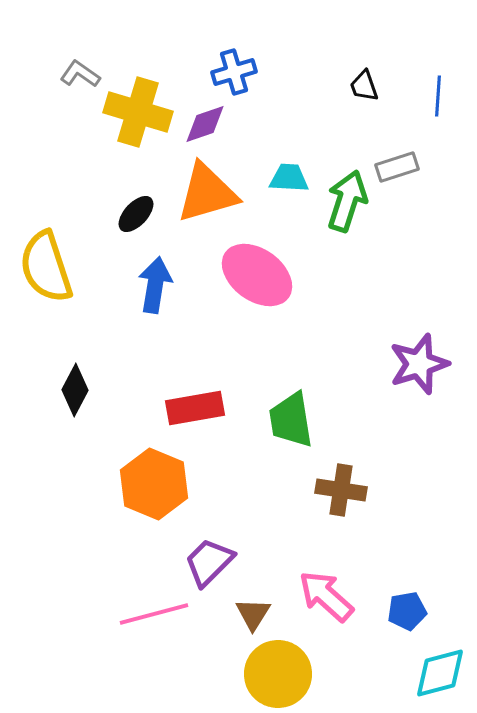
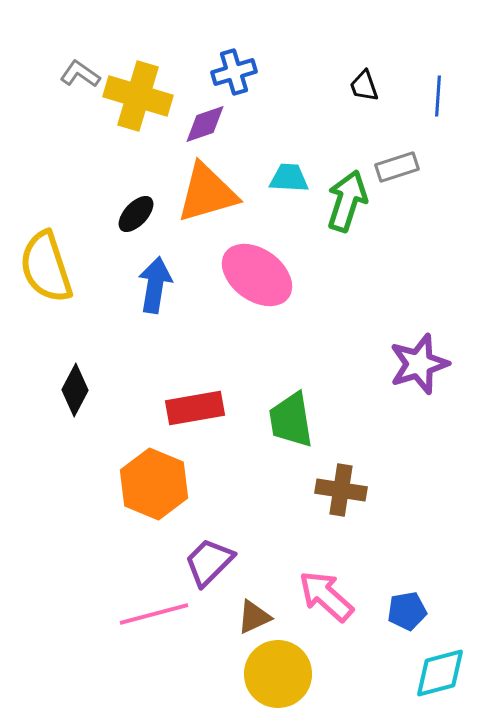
yellow cross: moved 16 px up
brown triangle: moved 1 px right, 3 px down; rotated 33 degrees clockwise
